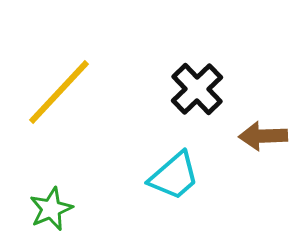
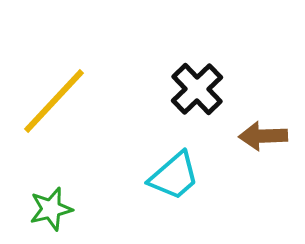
yellow line: moved 5 px left, 9 px down
green star: rotated 9 degrees clockwise
